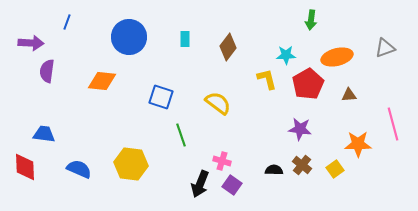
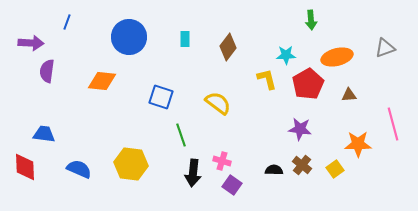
green arrow: rotated 12 degrees counterclockwise
black arrow: moved 7 px left, 11 px up; rotated 16 degrees counterclockwise
